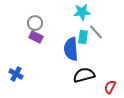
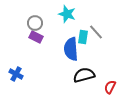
cyan star: moved 15 px left, 2 px down; rotated 24 degrees clockwise
